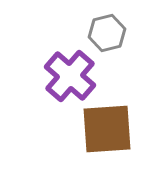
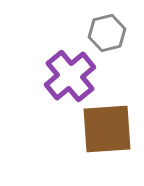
purple cross: rotated 9 degrees clockwise
